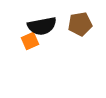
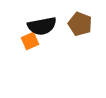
brown pentagon: rotated 30 degrees clockwise
